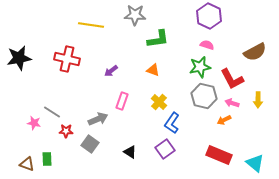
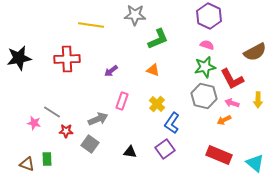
green L-shape: rotated 15 degrees counterclockwise
red cross: rotated 15 degrees counterclockwise
green star: moved 5 px right
yellow cross: moved 2 px left, 2 px down
black triangle: rotated 24 degrees counterclockwise
